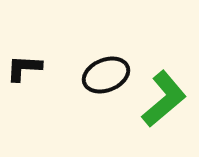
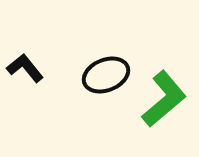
black L-shape: moved 1 px right; rotated 48 degrees clockwise
